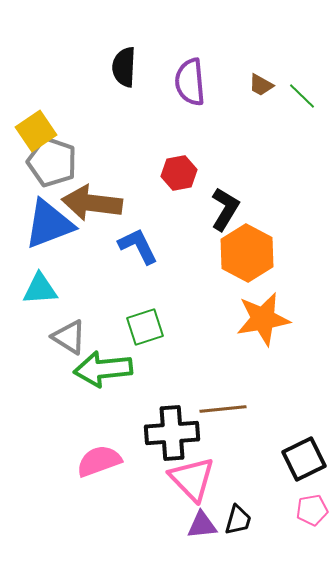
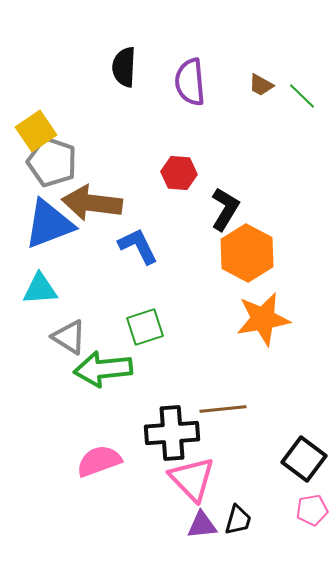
red hexagon: rotated 16 degrees clockwise
black square: rotated 27 degrees counterclockwise
